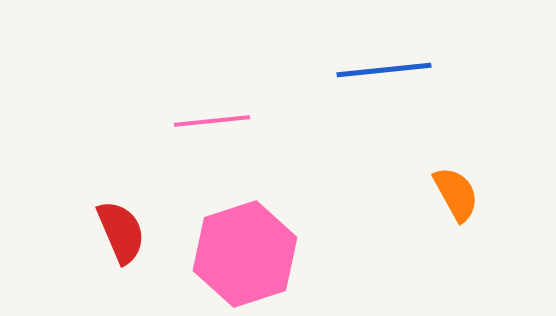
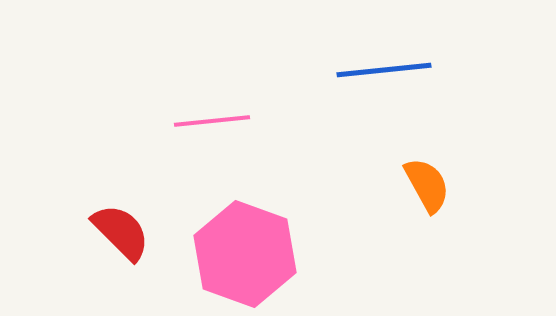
orange semicircle: moved 29 px left, 9 px up
red semicircle: rotated 22 degrees counterclockwise
pink hexagon: rotated 22 degrees counterclockwise
